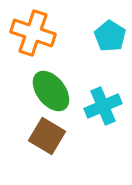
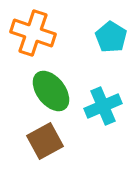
cyan pentagon: moved 1 px right, 1 px down
brown square: moved 2 px left, 5 px down; rotated 30 degrees clockwise
